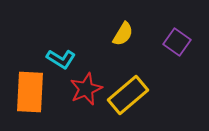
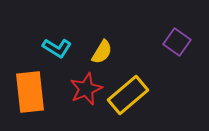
yellow semicircle: moved 21 px left, 18 px down
cyan L-shape: moved 4 px left, 11 px up
orange rectangle: rotated 9 degrees counterclockwise
